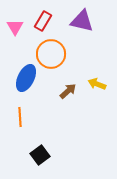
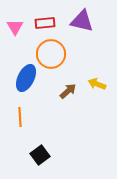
red rectangle: moved 2 px right, 2 px down; rotated 54 degrees clockwise
